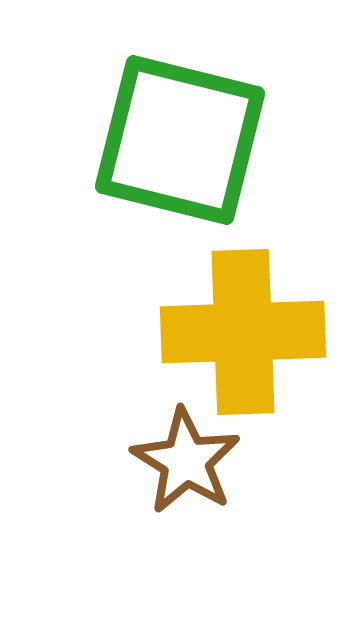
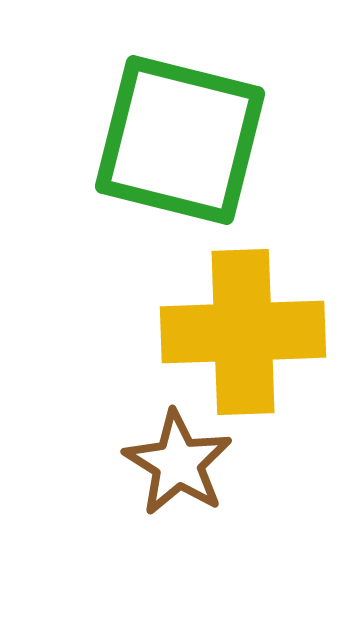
brown star: moved 8 px left, 2 px down
